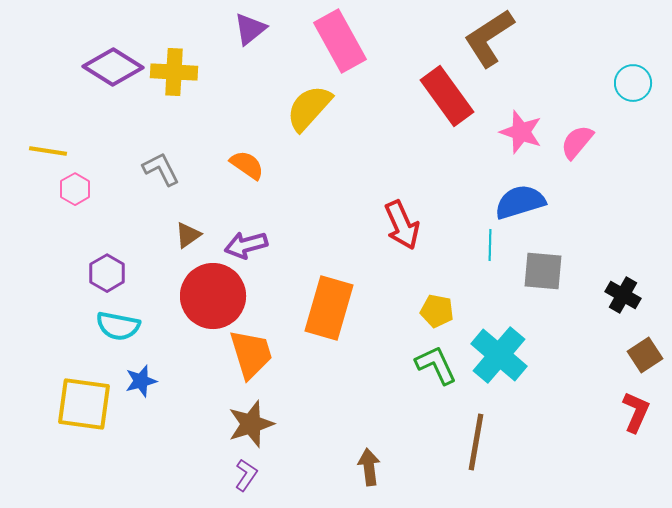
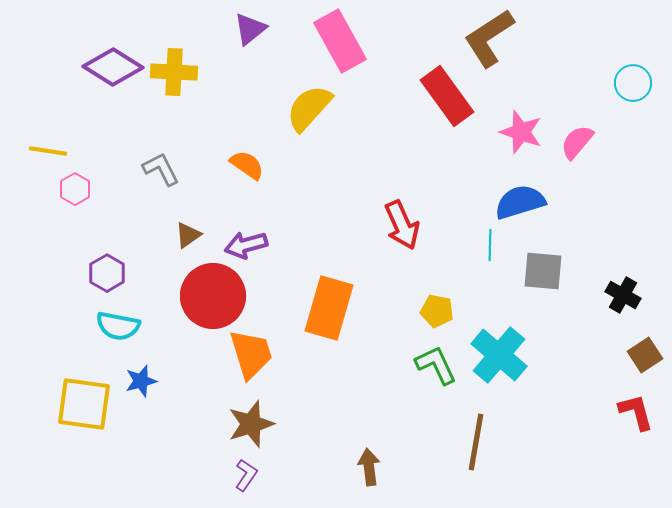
red L-shape: rotated 39 degrees counterclockwise
